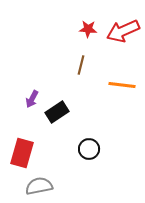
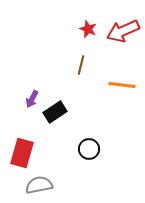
red star: rotated 18 degrees clockwise
black rectangle: moved 2 px left
gray semicircle: moved 1 px up
